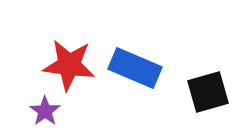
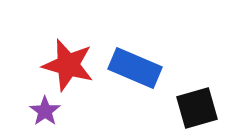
red star: moved 1 px left; rotated 8 degrees clockwise
black square: moved 11 px left, 16 px down
